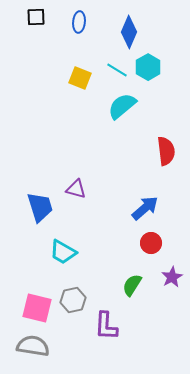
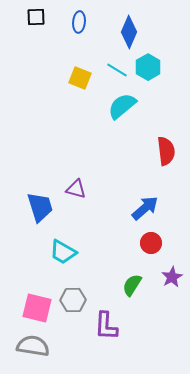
gray hexagon: rotated 10 degrees clockwise
